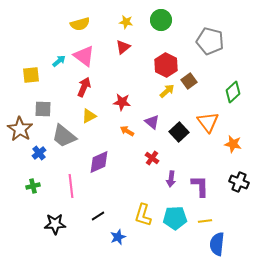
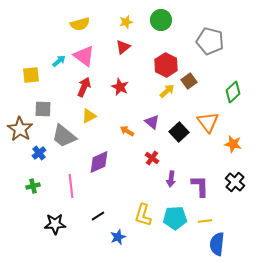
yellow star: rotated 24 degrees counterclockwise
red star: moved 2 px left, 15 px up; rotated 18 degrees clockwise
black cross: moved 4 px left; rotated 18 degrees clockwise
